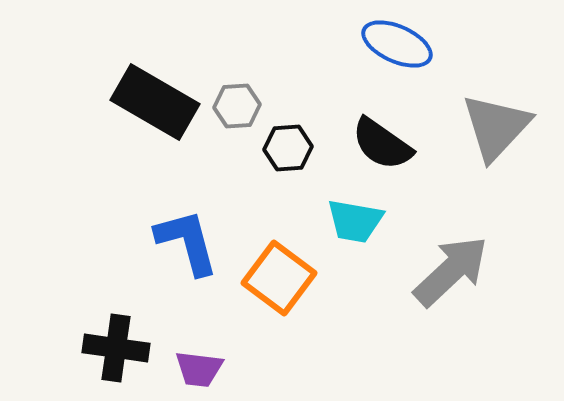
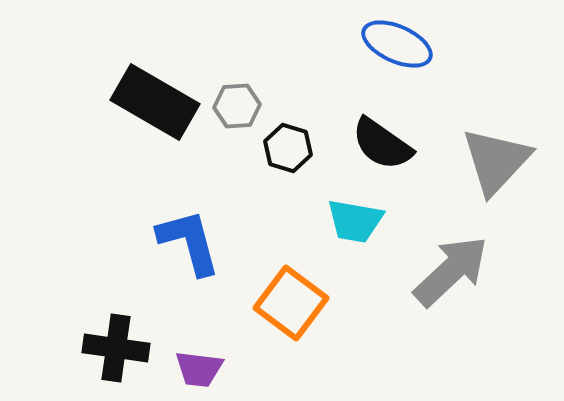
gray triangle: moved 34 px down
black hexagon: rotated 21 degrees clockwise
blue L-shape: moved 2 px right
orange square: moved 12 px right, 25 px down
